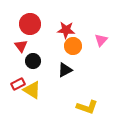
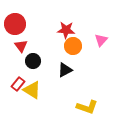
red circle: moved 15 px left
red rectangle: rotated 24 degrees counterclockwise
